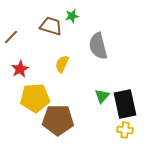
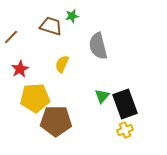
black rectangle: rotated 8 degrees counterclockwise
brown pentagon: moved 2 px left, 1 px down
yellow cross: rotated 28 degrees counterclockwise
